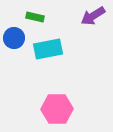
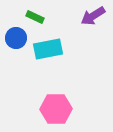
green rectangle: rotated 12 degrees clockwise
blue circle: moved 2 px right
pink hexagon: moved 1 px left
